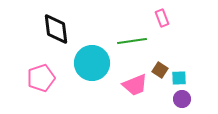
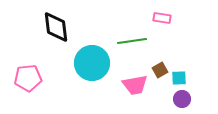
pink rectangle: rotated 60 degrees counterclockwise
black diamond: moved 2 px up
brown square: rotated 28 degrees clockwise
pink pentagon: moved 13 px left; rotated 12 degrees clockwise
pink trapezoid: rotated 12 degrees clockwise
